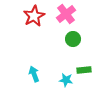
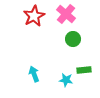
pink cross: rotated 12 degrees counterclockwise
